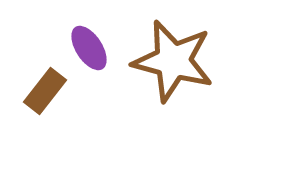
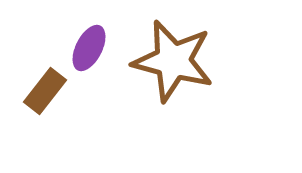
purple ellipse: rotated 60 degrees clockwise
